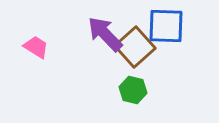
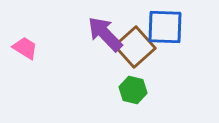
blue square: moved 1 px left, 1 px down
pink trapezoid: moved 11 px left, 1 px down
